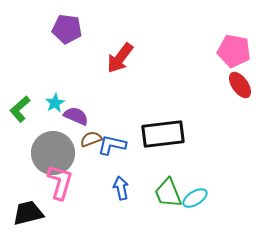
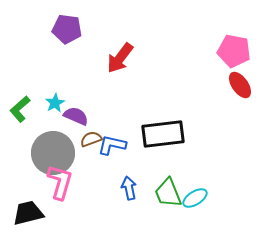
blue arrow: moved 8 px right
